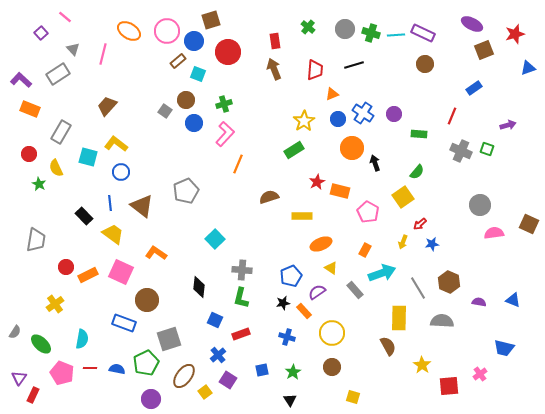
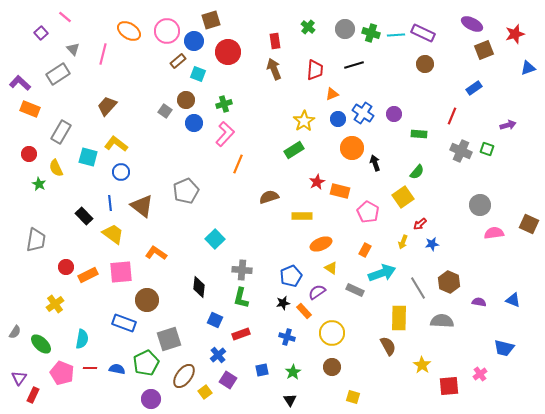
purple L-shape at (21, 80): moved 1 px left, 3 px down
pink square at (121, 272): rotated 30 degrees counterclockwise
gray rectangle at (355, 290): rotated 24 degrees counterclockwise
